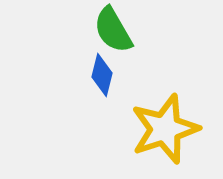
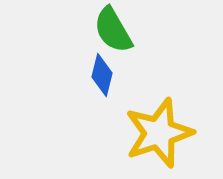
yellow star: moved 6 px left, 4 px down
